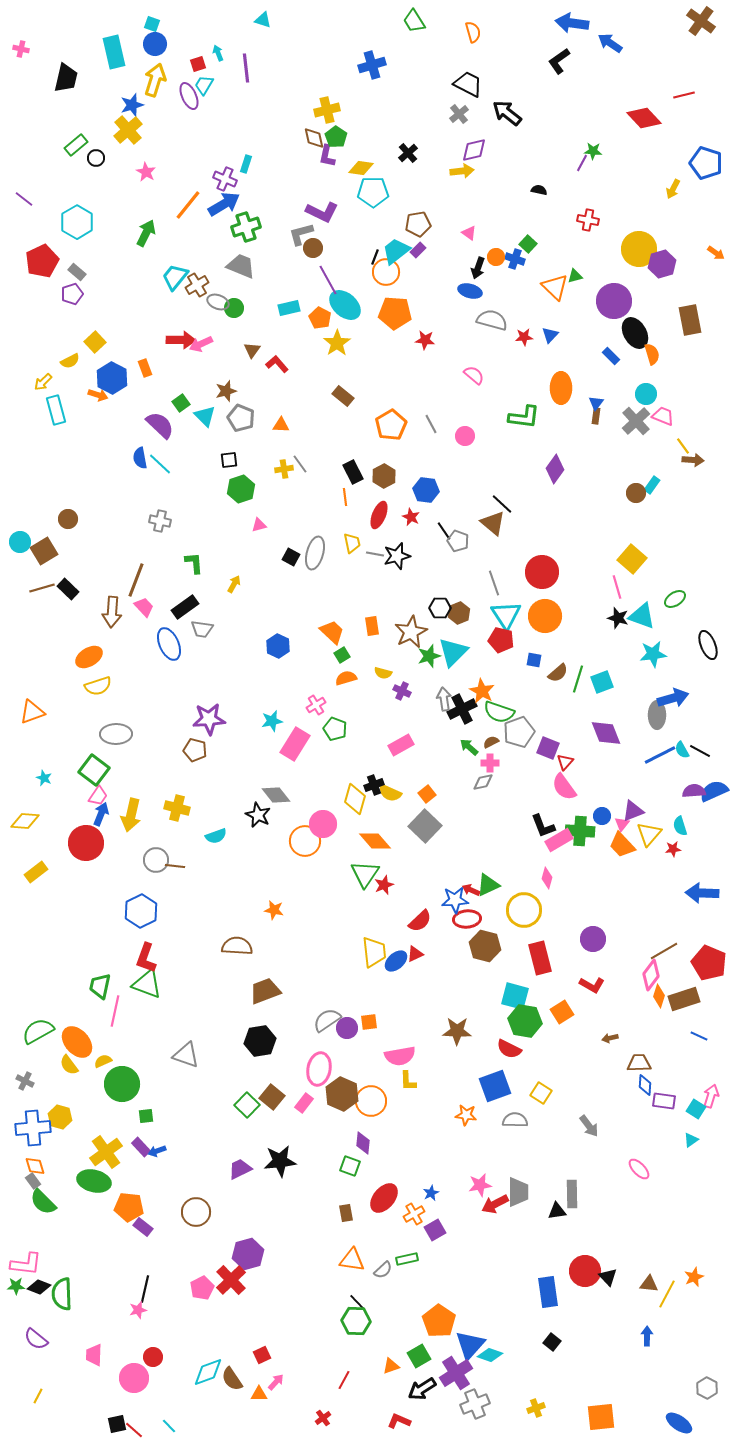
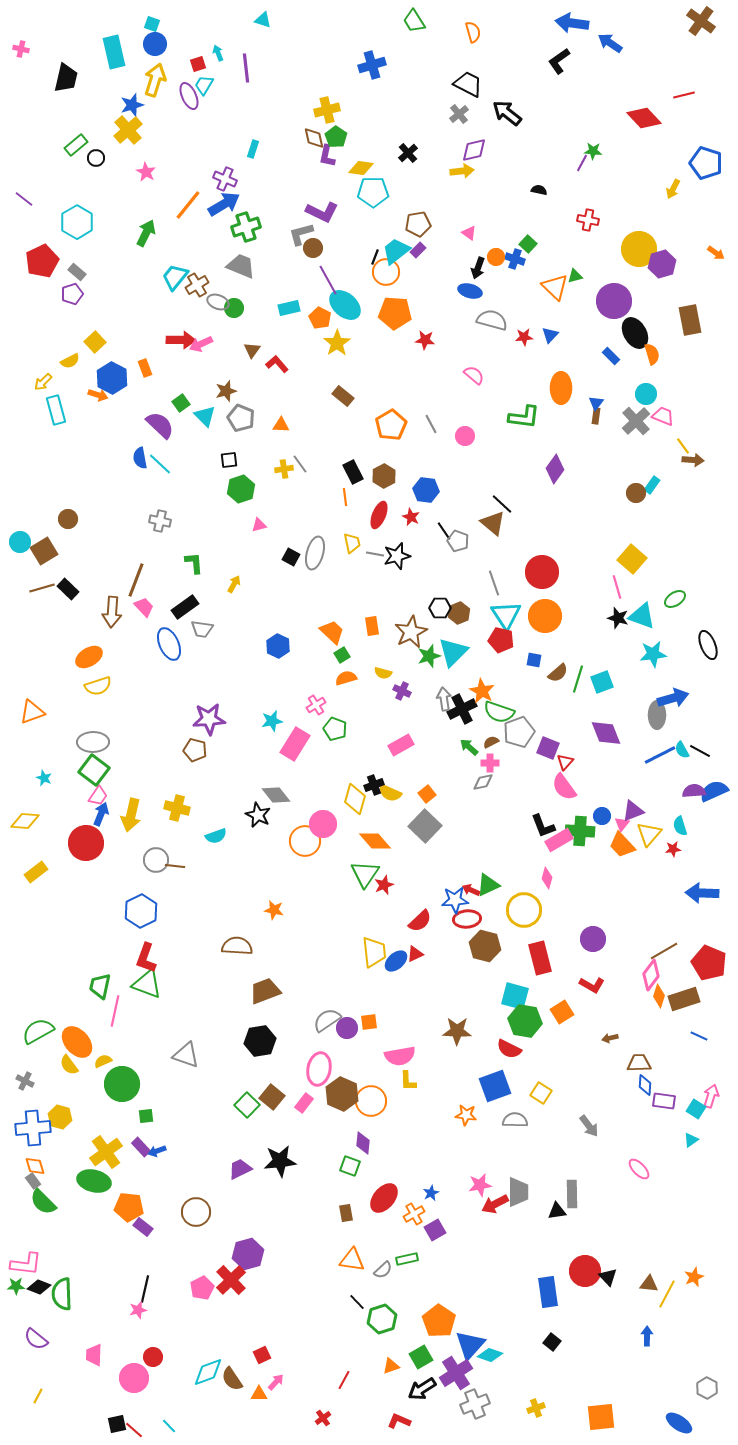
cyan rectangle at (246, 164): moved 7 px right, 15 px up
gray ellipse at (116, 734): moved 23 px left, 8 px down
green hexagon at (356, 1321): moved 26 px right, 2 px up; rotated 20 degrees counterclockwise
green square at (419, 1356): moved 2 px right, 1 px down
